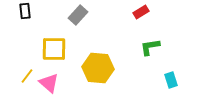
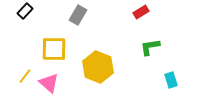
black rectangle: rotated 49 degrees clockwise
gray rectangle: rotated 12 degrees counterclockwise
yellow hexagon: moved 1 px up; rotated 16 degrees clockwise
yellow line: moved 2 px left
